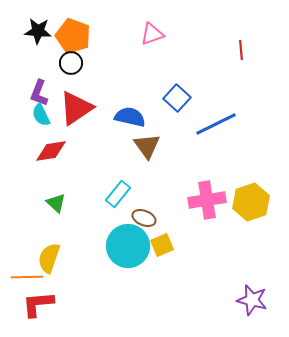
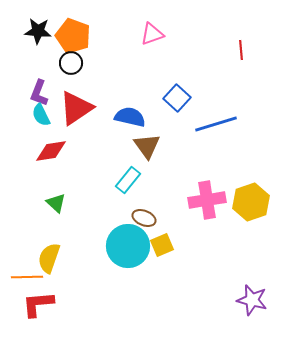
blue line: rotated 9 degrees clockwise
cyan rectangle: moved 10 px right, 14 px up
